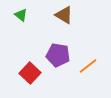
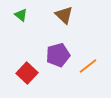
brown triangle: rotated 12 degrees clockwise
purple pentagon: rotated 25 degrees counterclockwise
red square: moved 3 px left
